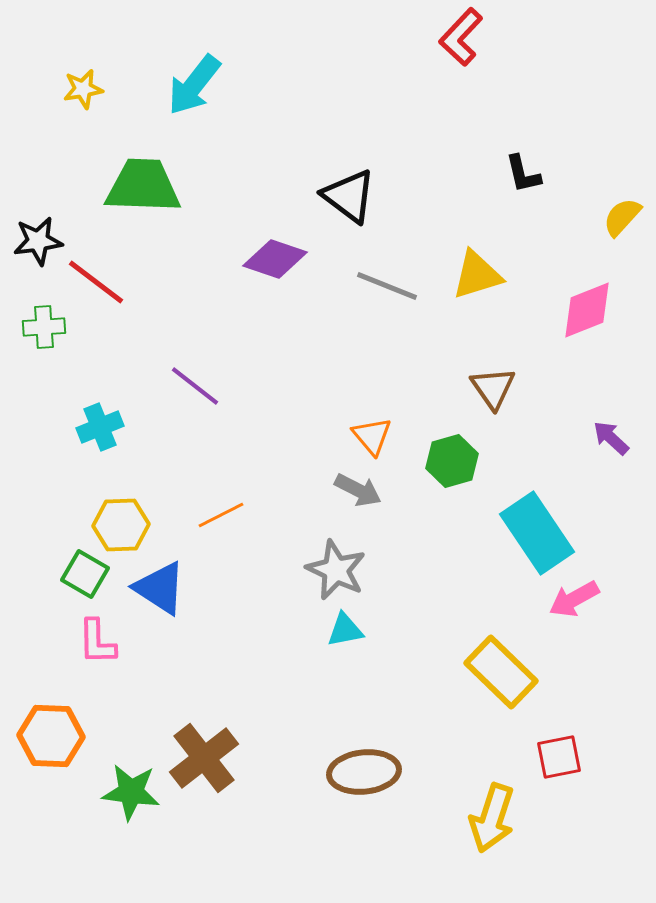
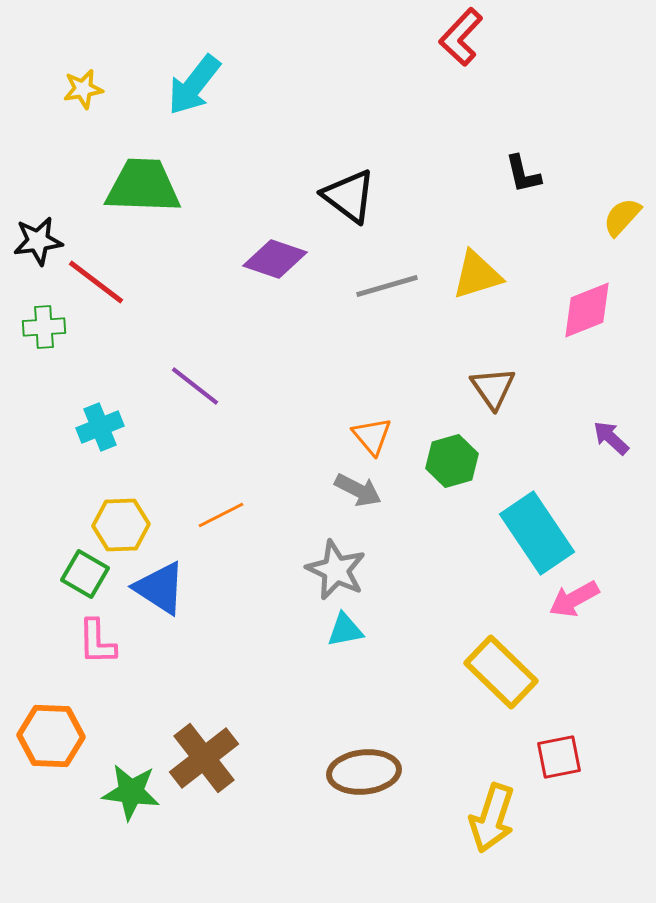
gray line: rotated 38 degrees counterclockwise
